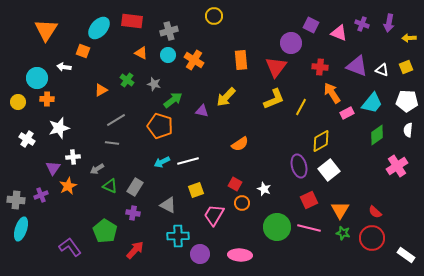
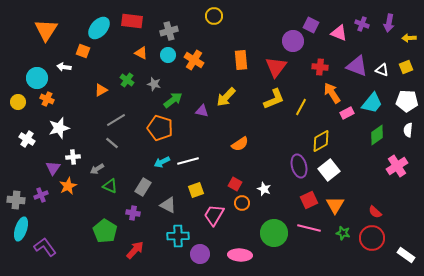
purple circle at (291, 43): moved 2 px right, 2 px up
orange cross at (47, 99): rotated 24 degrees clockwise
orange pentagon at (160, 126): moved 2 px down
gray line at (112, 143): rotated 32 degrees clockwise
gray rectangle at (135, 187): moved 8 px right
orange triangle at (340, 210): moved 5 px left, 5 px up
green circle at (277, 227): moved 3 px left, 6 px down
purple L-shape at (70, 247): moved 25 px left
